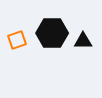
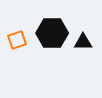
black triangle: moved 1 px down
